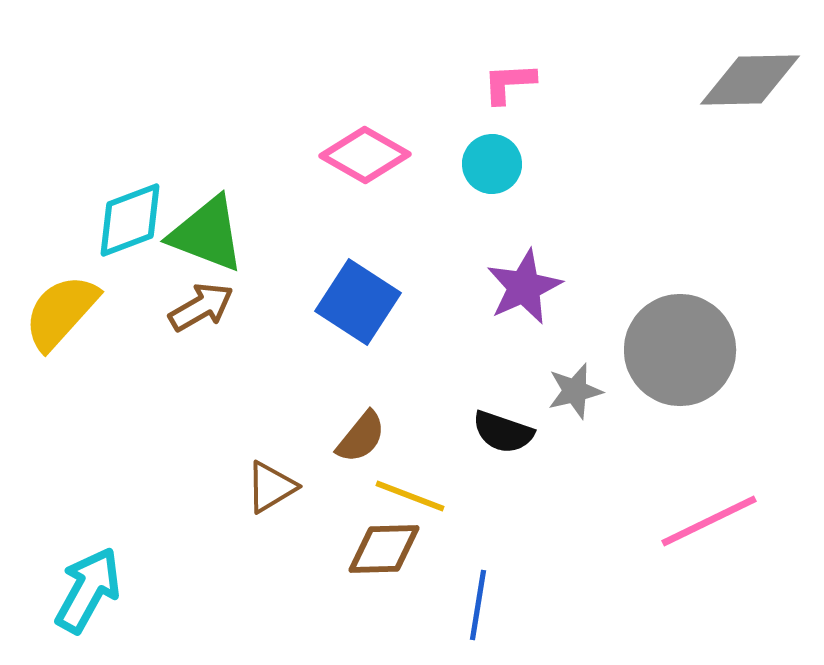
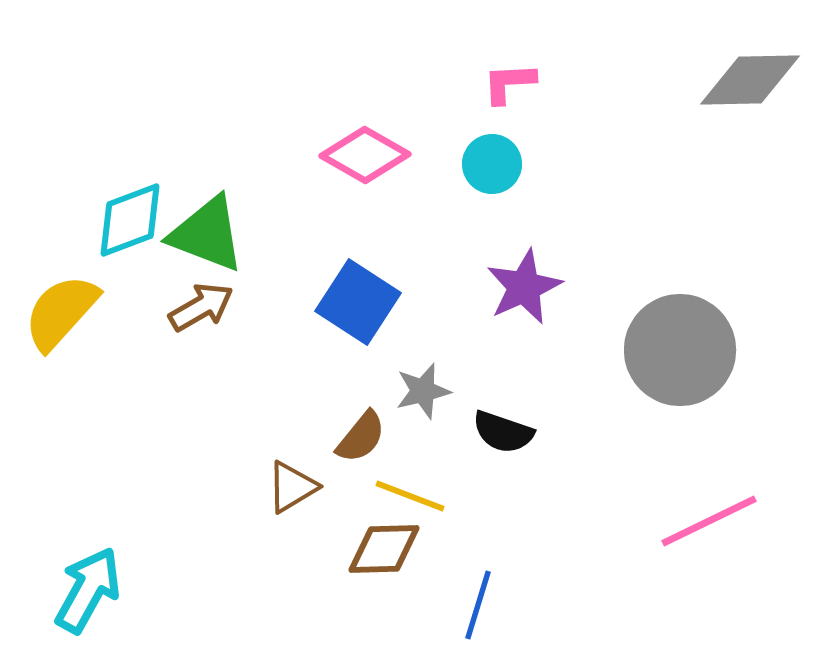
gray star: moved 152 px left
brown triangle: moved 21 px right
blue line: rotated 8 degrees clockwise
